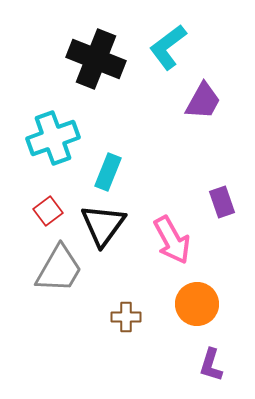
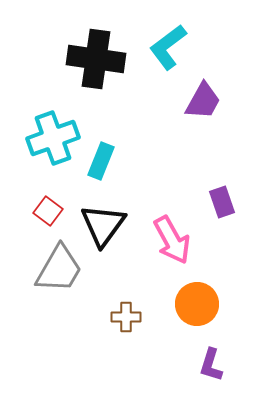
black cross: rotated 14 degrees counterclockwise
cyan rectangle: moved 7 px left, 11 px up
red square: rotated 16 degrees counterclockwise
